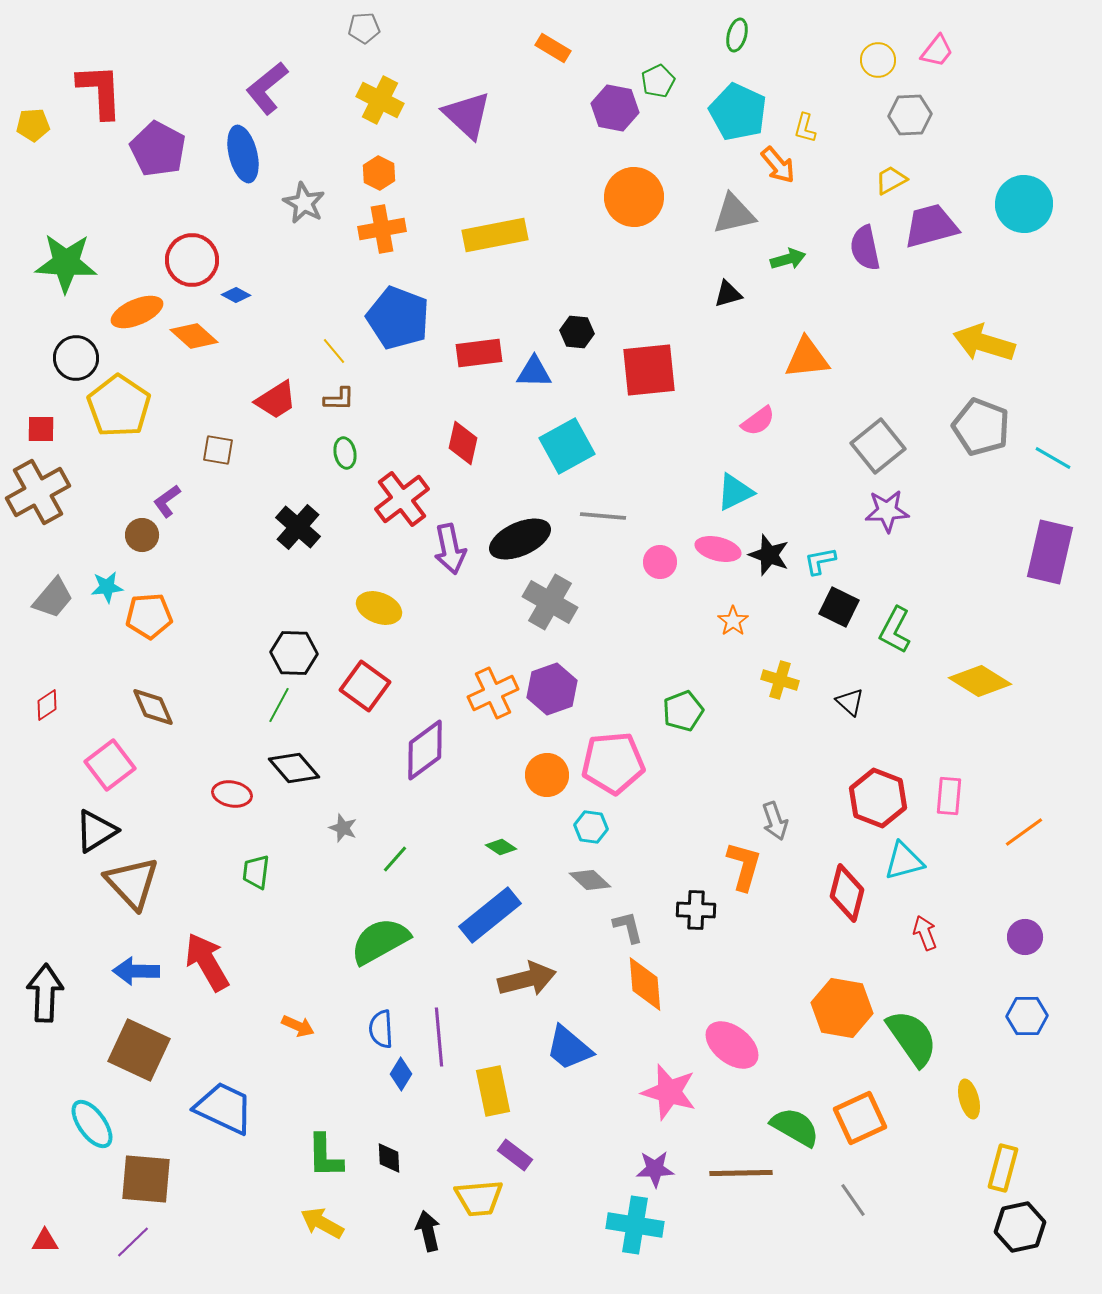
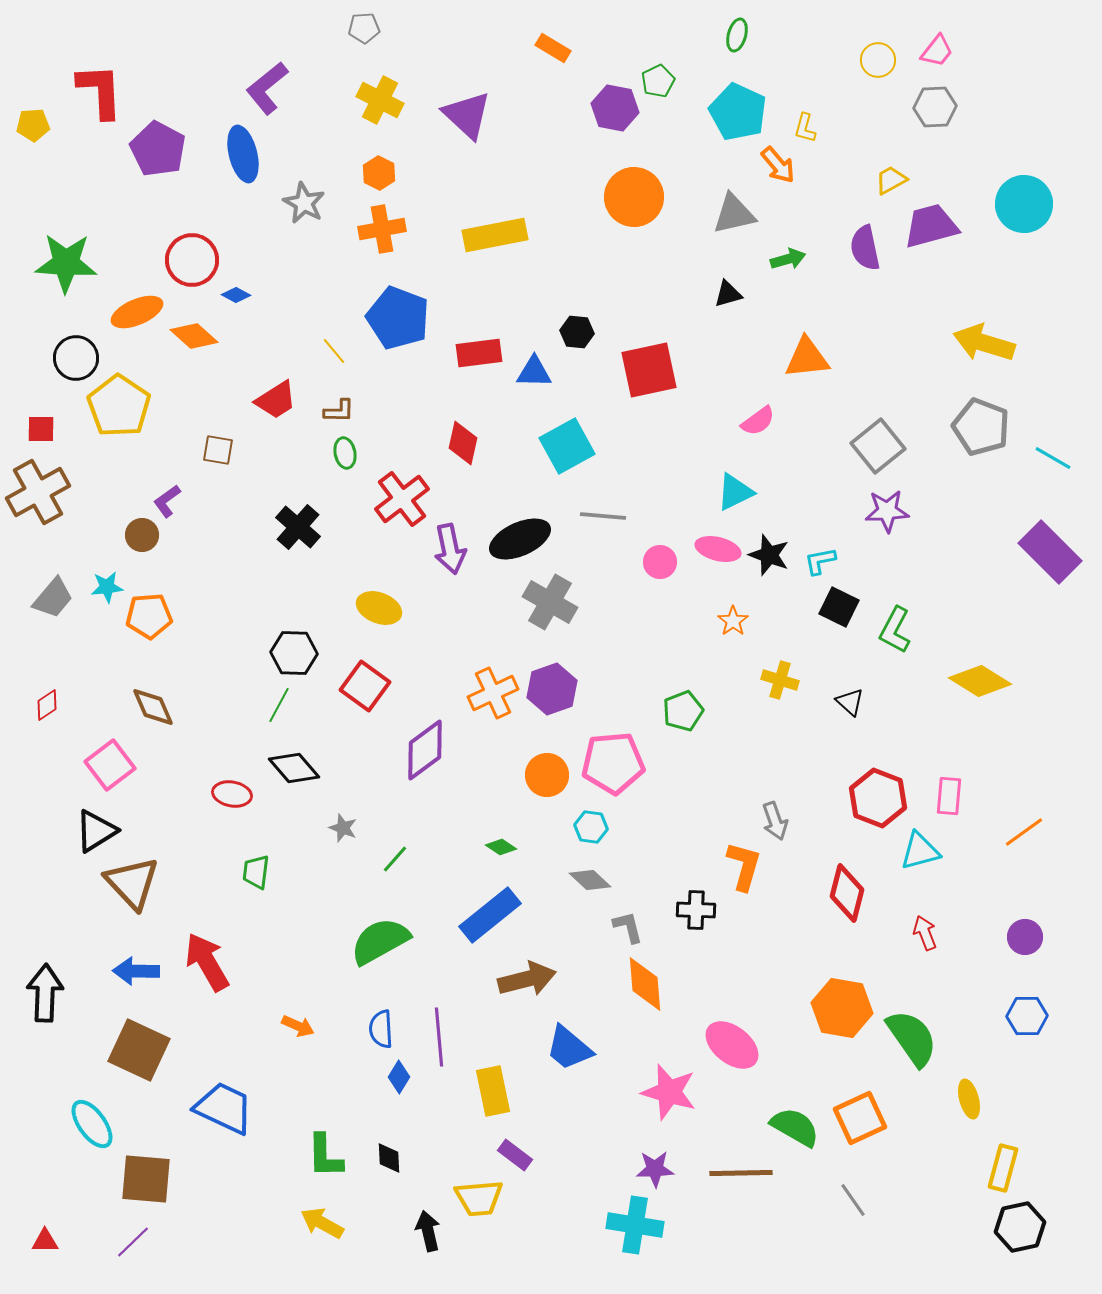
gray hexagon at (910, 115): moved 25 px right, 8 px up
red square at (649, 370): rotated 6 degrees counterclockwise
brown L-shape at (339, 399): moved 12 px down
purple rectangle at (1050, 552): rotated 58 degrees counterclockwise
cyan triangle at (904, 861): moved 16 px right, 10 px up
blue diamond at (401, 1074): moved 2 px left, 3 px down
